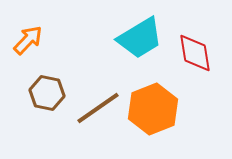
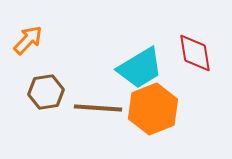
cyan trapezoid: moved 30 px down
brown hexagon: moved 1 px left, 1 px up; rotated 20 degrees counterclockwise
brown line: rotated 39 degrees clockwise
